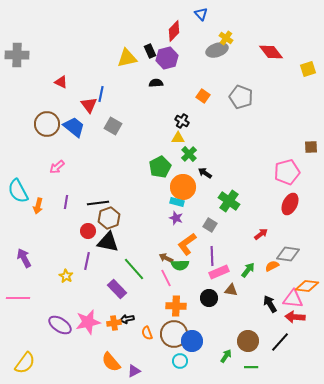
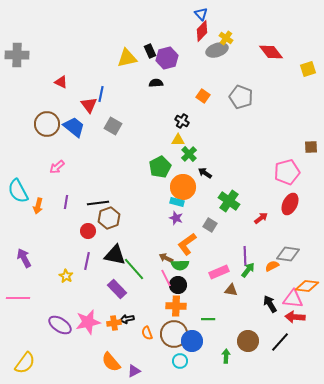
red diamond at (174, 31): moved 28 px right
yellow triangle at (178, 138): moved 2 px down
red arrow at (261, 234): moved 16 px up
black triangle at (108, 242): moved 7 px right, 13 px down
purple line at (212, 256): moved 33 px right
black circle at (209, 298): moved 31 px left, 13 px up
green arrow at (226, 356): rotated 32 degrees counterclockwise
green line at (251, 367): moved 43 px left, 48 px up
